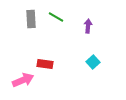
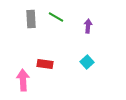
cyan square: moved 6 px left
pink arrow: rotated 70 degrees counterclockwise
